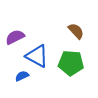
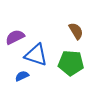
brown semicircle: rotated 12 degrees clockwise
blue triangle: moved 1 px left, 1 px up; rotated 10 degrees counterclockwise
